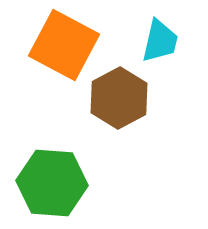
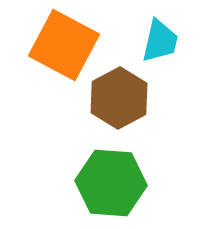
green hexagon: moved 59 px right
